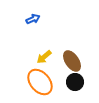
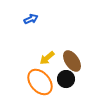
blue arrow: moved 2 px left
yellow arrow: moved 3 px right, 1 px down
black circle: moved 9 px left, 3 px up
